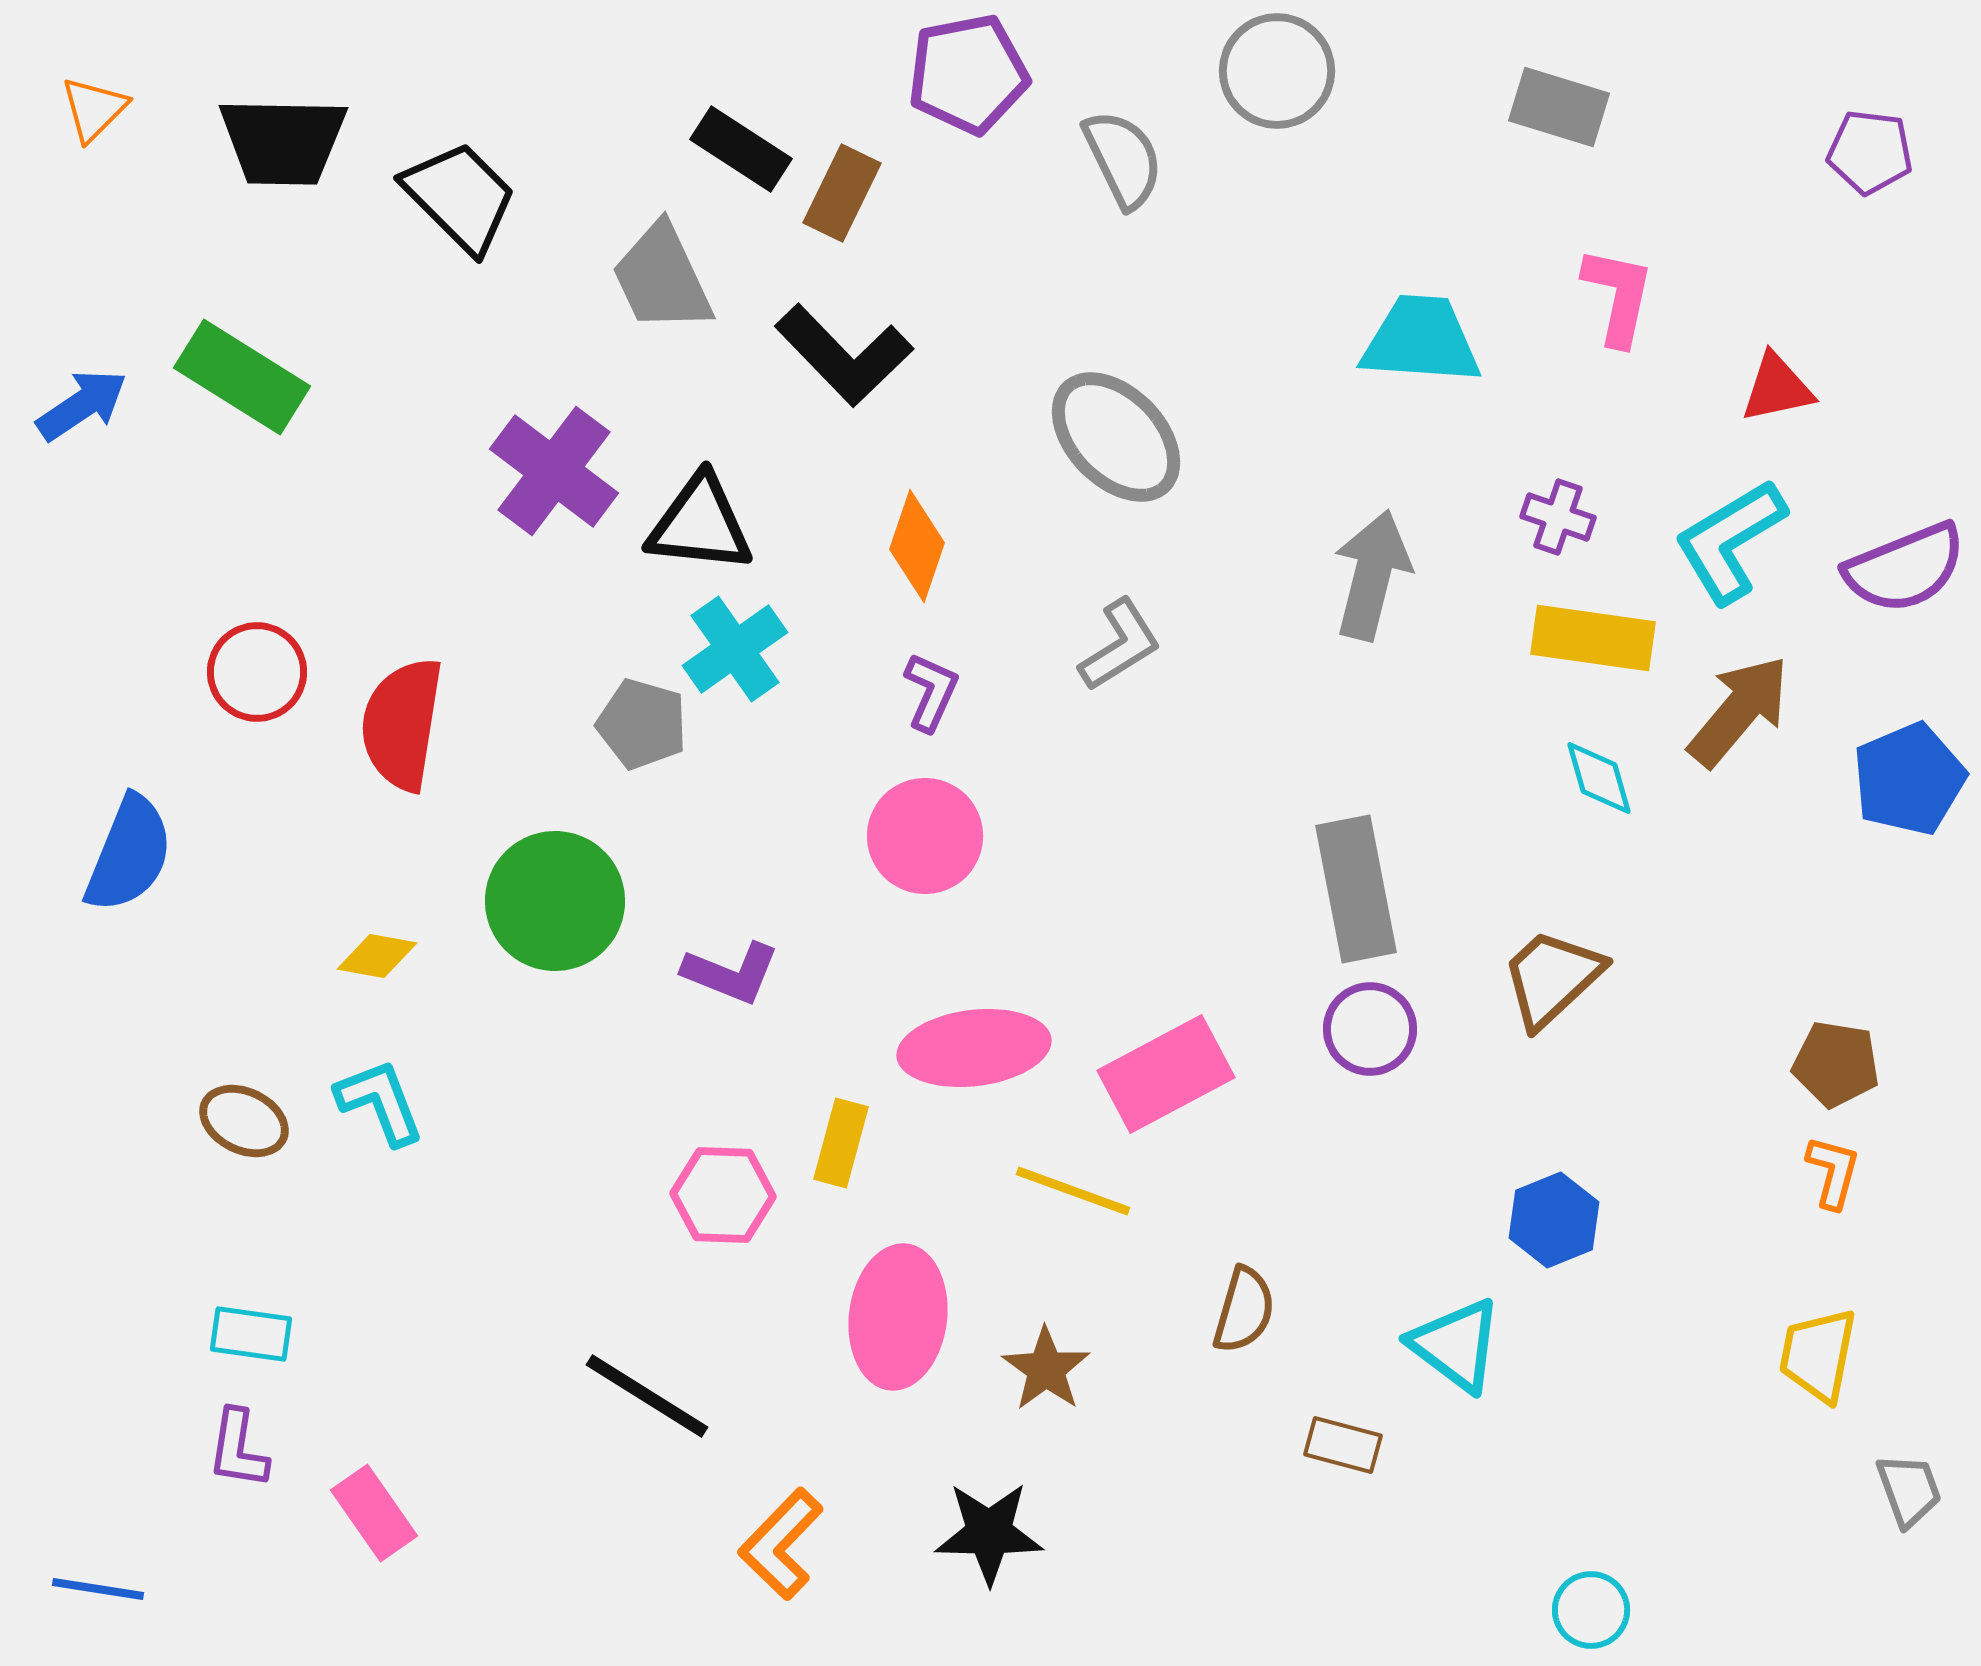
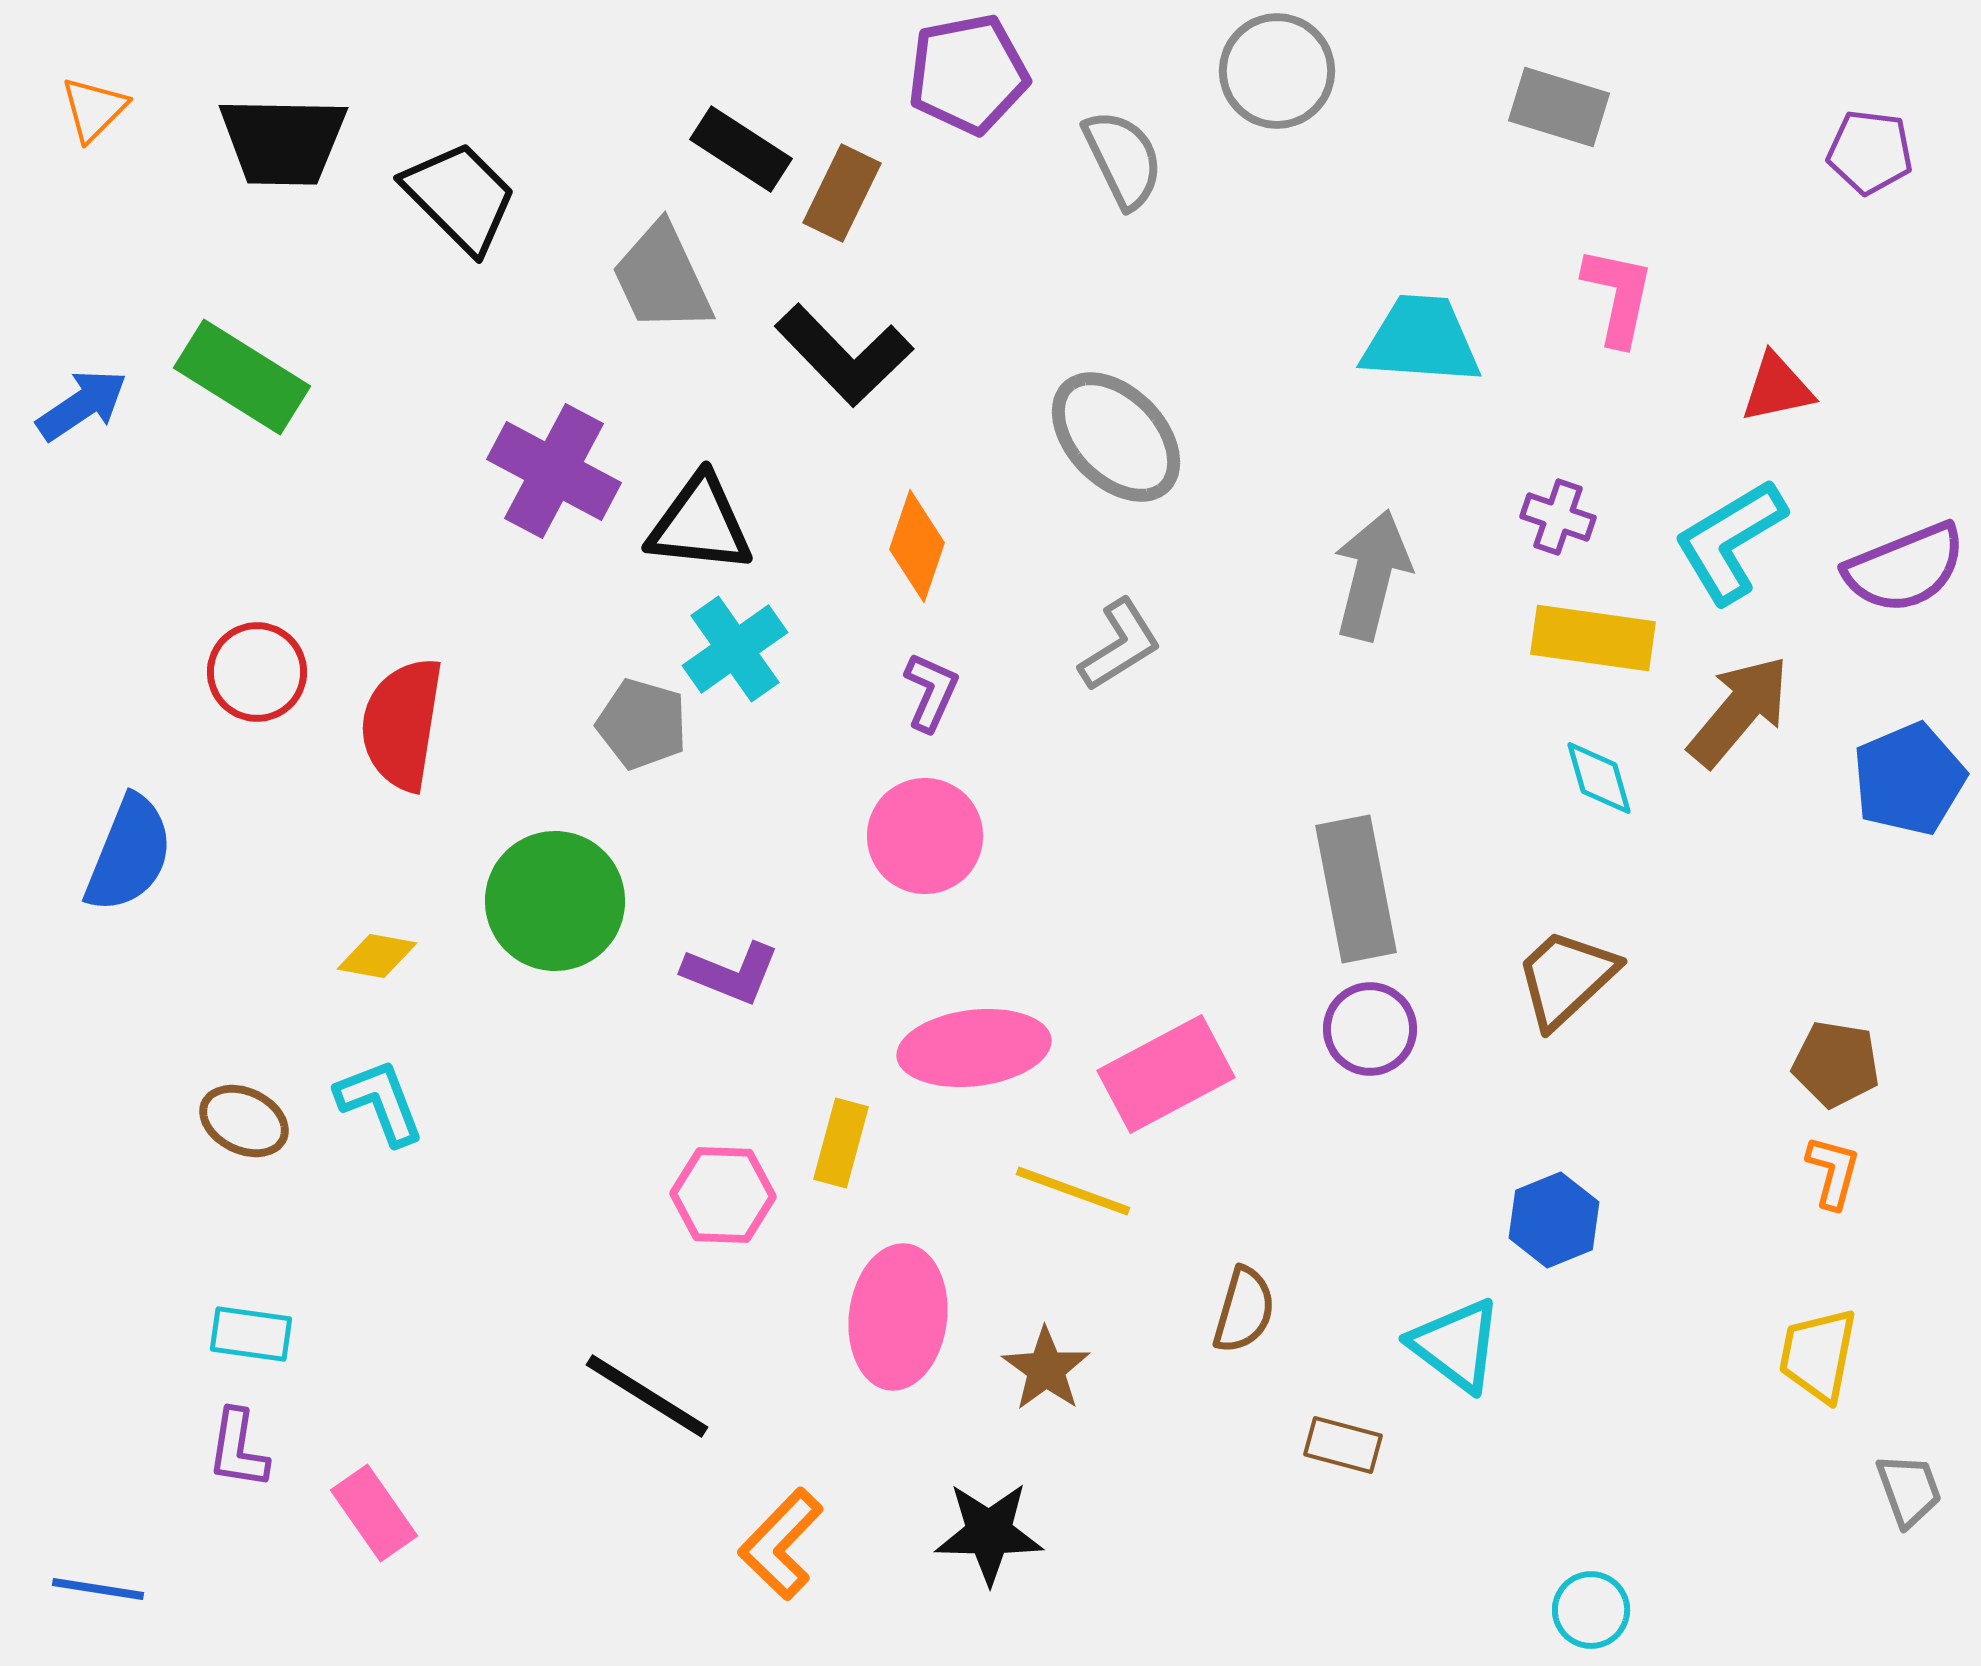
purple cross at (554, 471): rotated 9 degrees counterclockwise
brown trapezoid at (1552, 978): moved 14 px right
